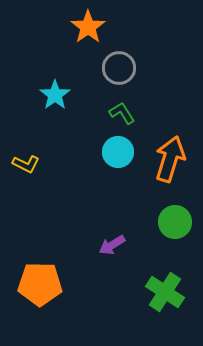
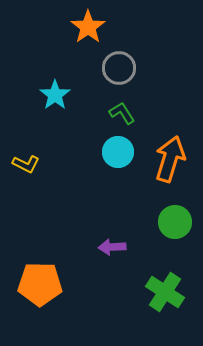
purple arrow: moved 2 px down; rotated 28 degrees clockwise
